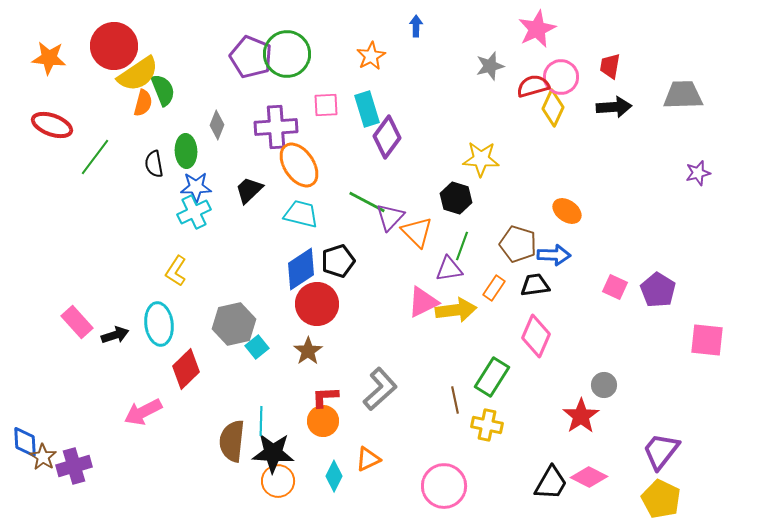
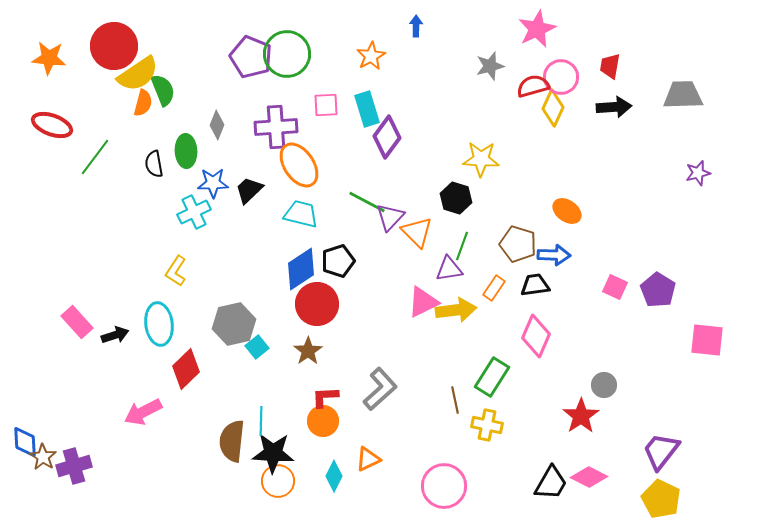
blue star at (196, 187): moved 17 px right, 4 px up
